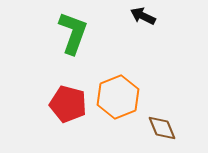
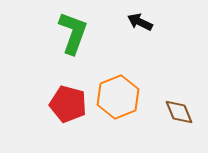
black arrow: moved 3 px left, 6 px down
brown diamond: moved 17 px right, 16 px up
